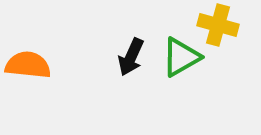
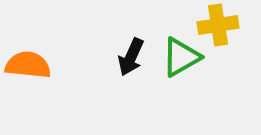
yellow cross: rotated 24 degrees counterclockwise
